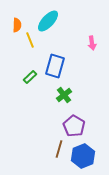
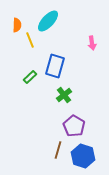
brown line: moved 1 px left, 1 px down
blue hexagon: rotated 20 degrees counterclockwise
